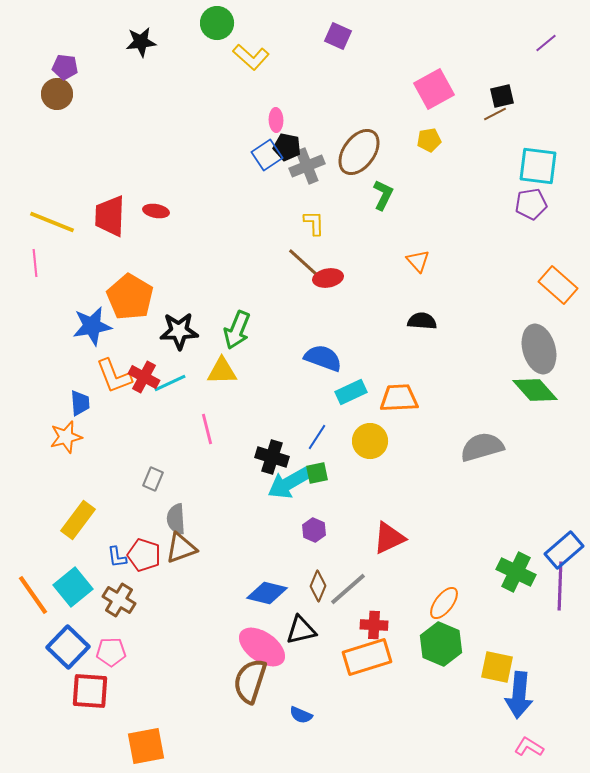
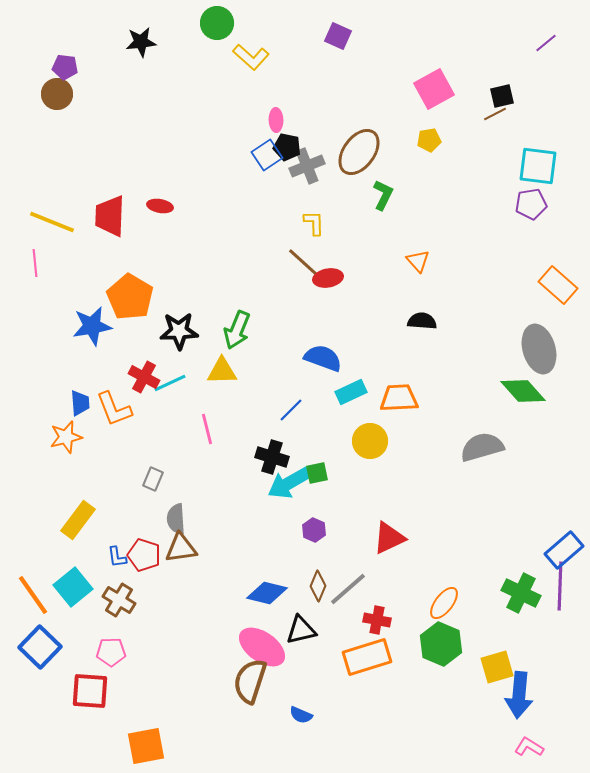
red ellipse at (156, 211): moved 4 px right, 5 px up
orange L-shape at (114, 376): moved 33 px down
green diamond at (535, 390): moved 12 px left, 1 px down
blue line at (317, 437): moved 26 px left, 27 px up; rotated 12 degrees clockwise
brown triangle at (181, 548): rotated 12 degrees clockwise
green cross at (516, 572): moved 5 px right, 21 px down
red cross at (374, 625): moved 3 px right, 5 px up; rotated 8 degrees clockwise
blue square at (68, 647): moved 28 px left
yellow square at (497, 667): rotated 28 degrees counterclockwise
